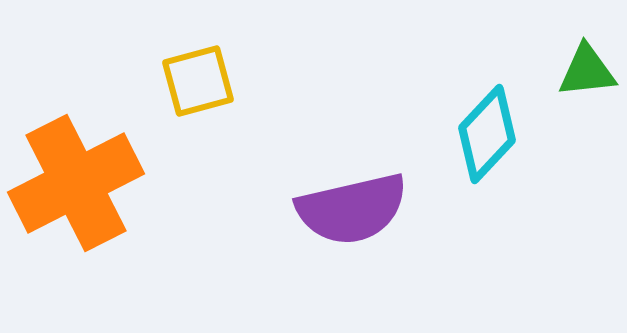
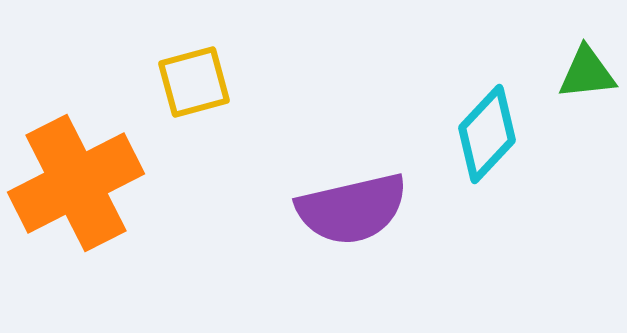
green triangle: moved 2 px down
yellow square: moved 4 px left, 1 px down
